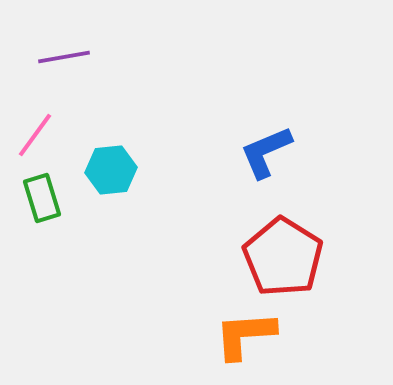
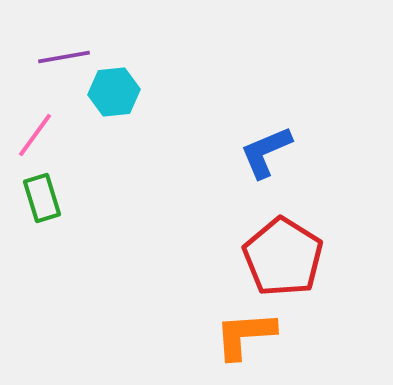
cyan hexagon: moved 3 px right, 78 px up
